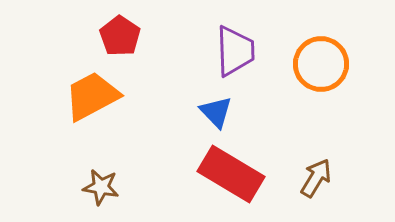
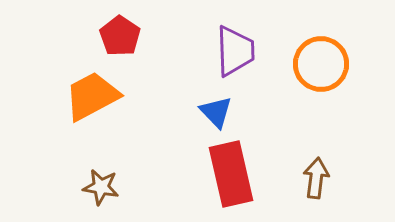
red rectangle: rotated 46 degrees clockwise
brown arrow: rotated 24 degrees counterclockwise
